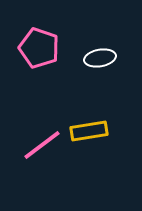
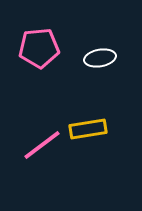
pink pentagon: rotated 24 degrees counterclockwise
yellow rectangle: moved 1 px left, 2 px up
